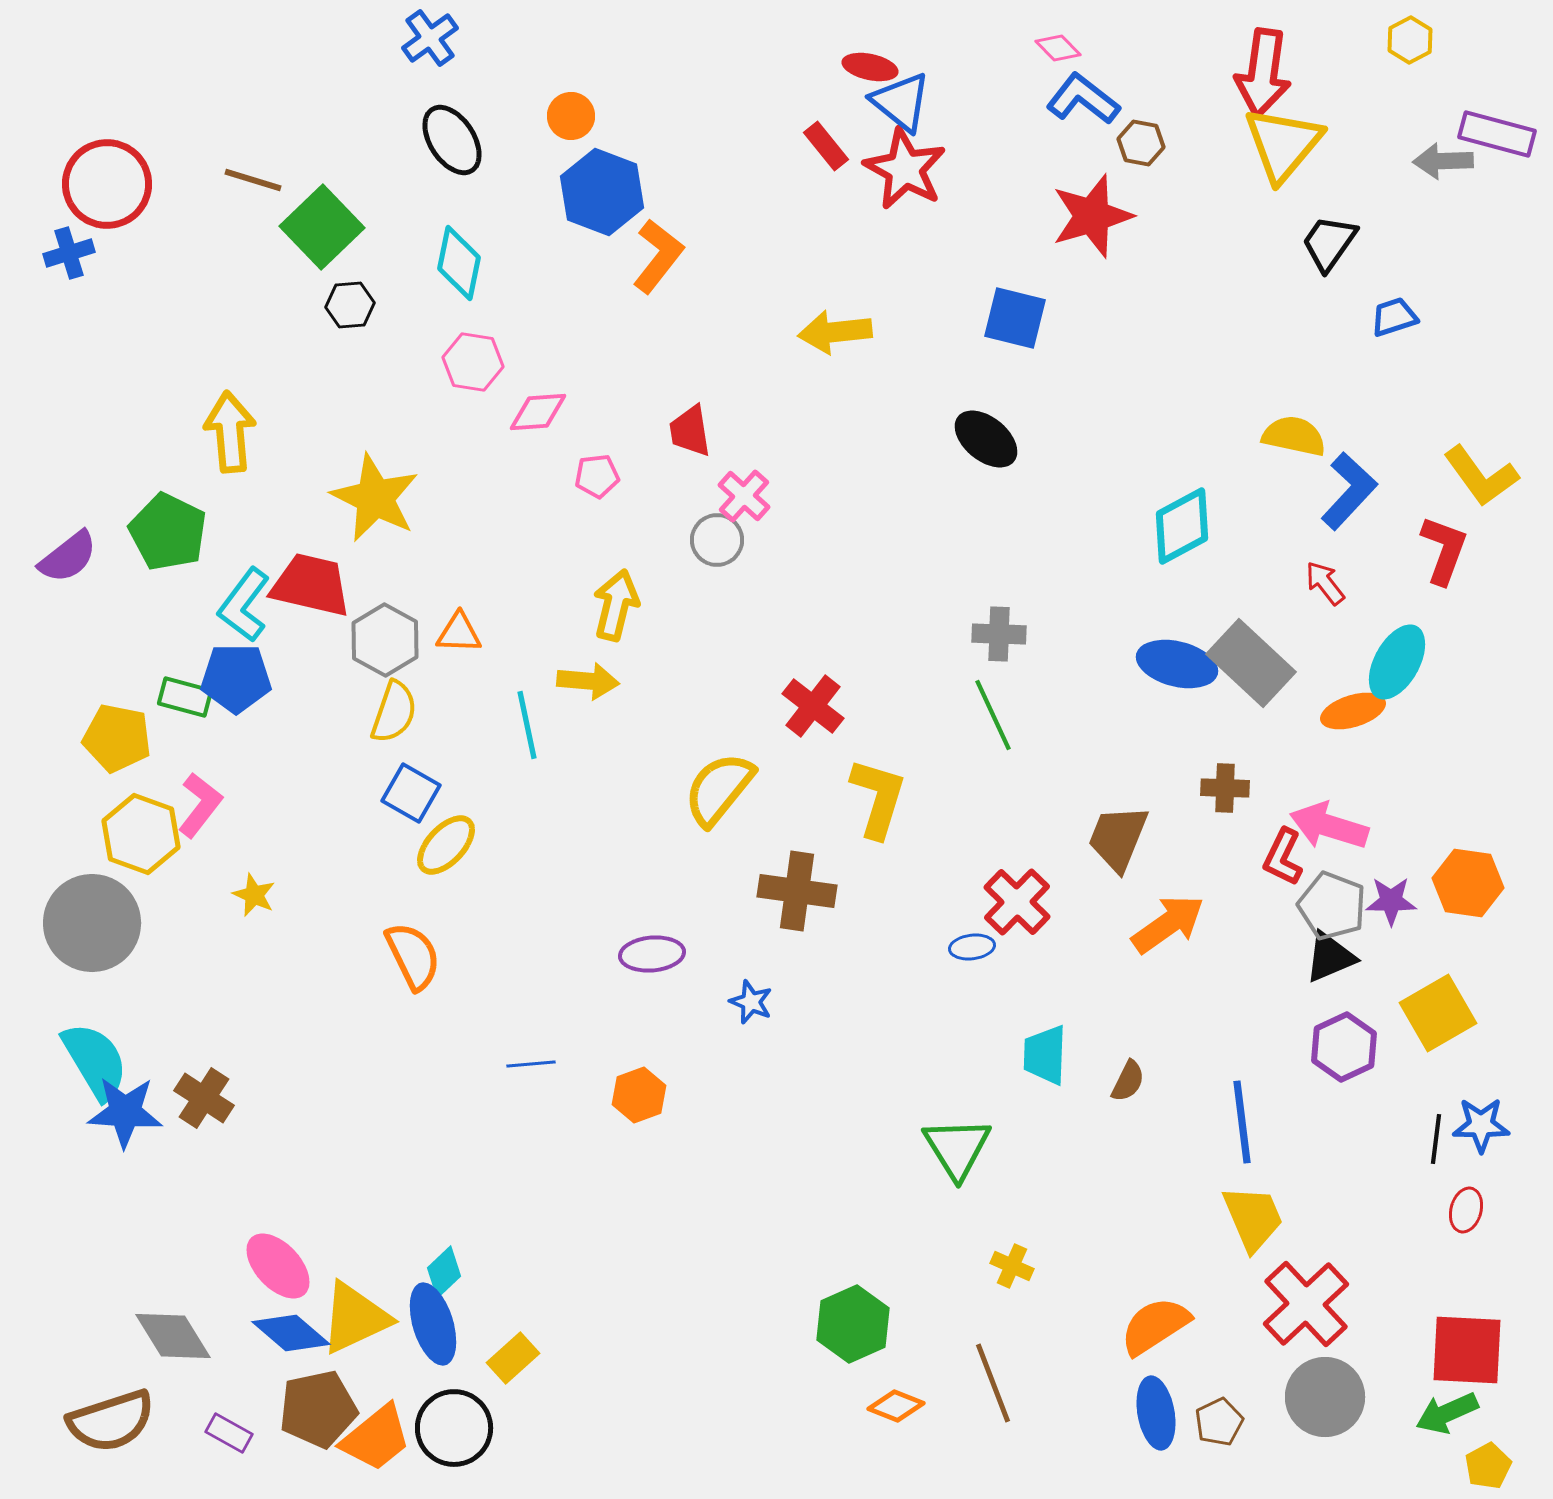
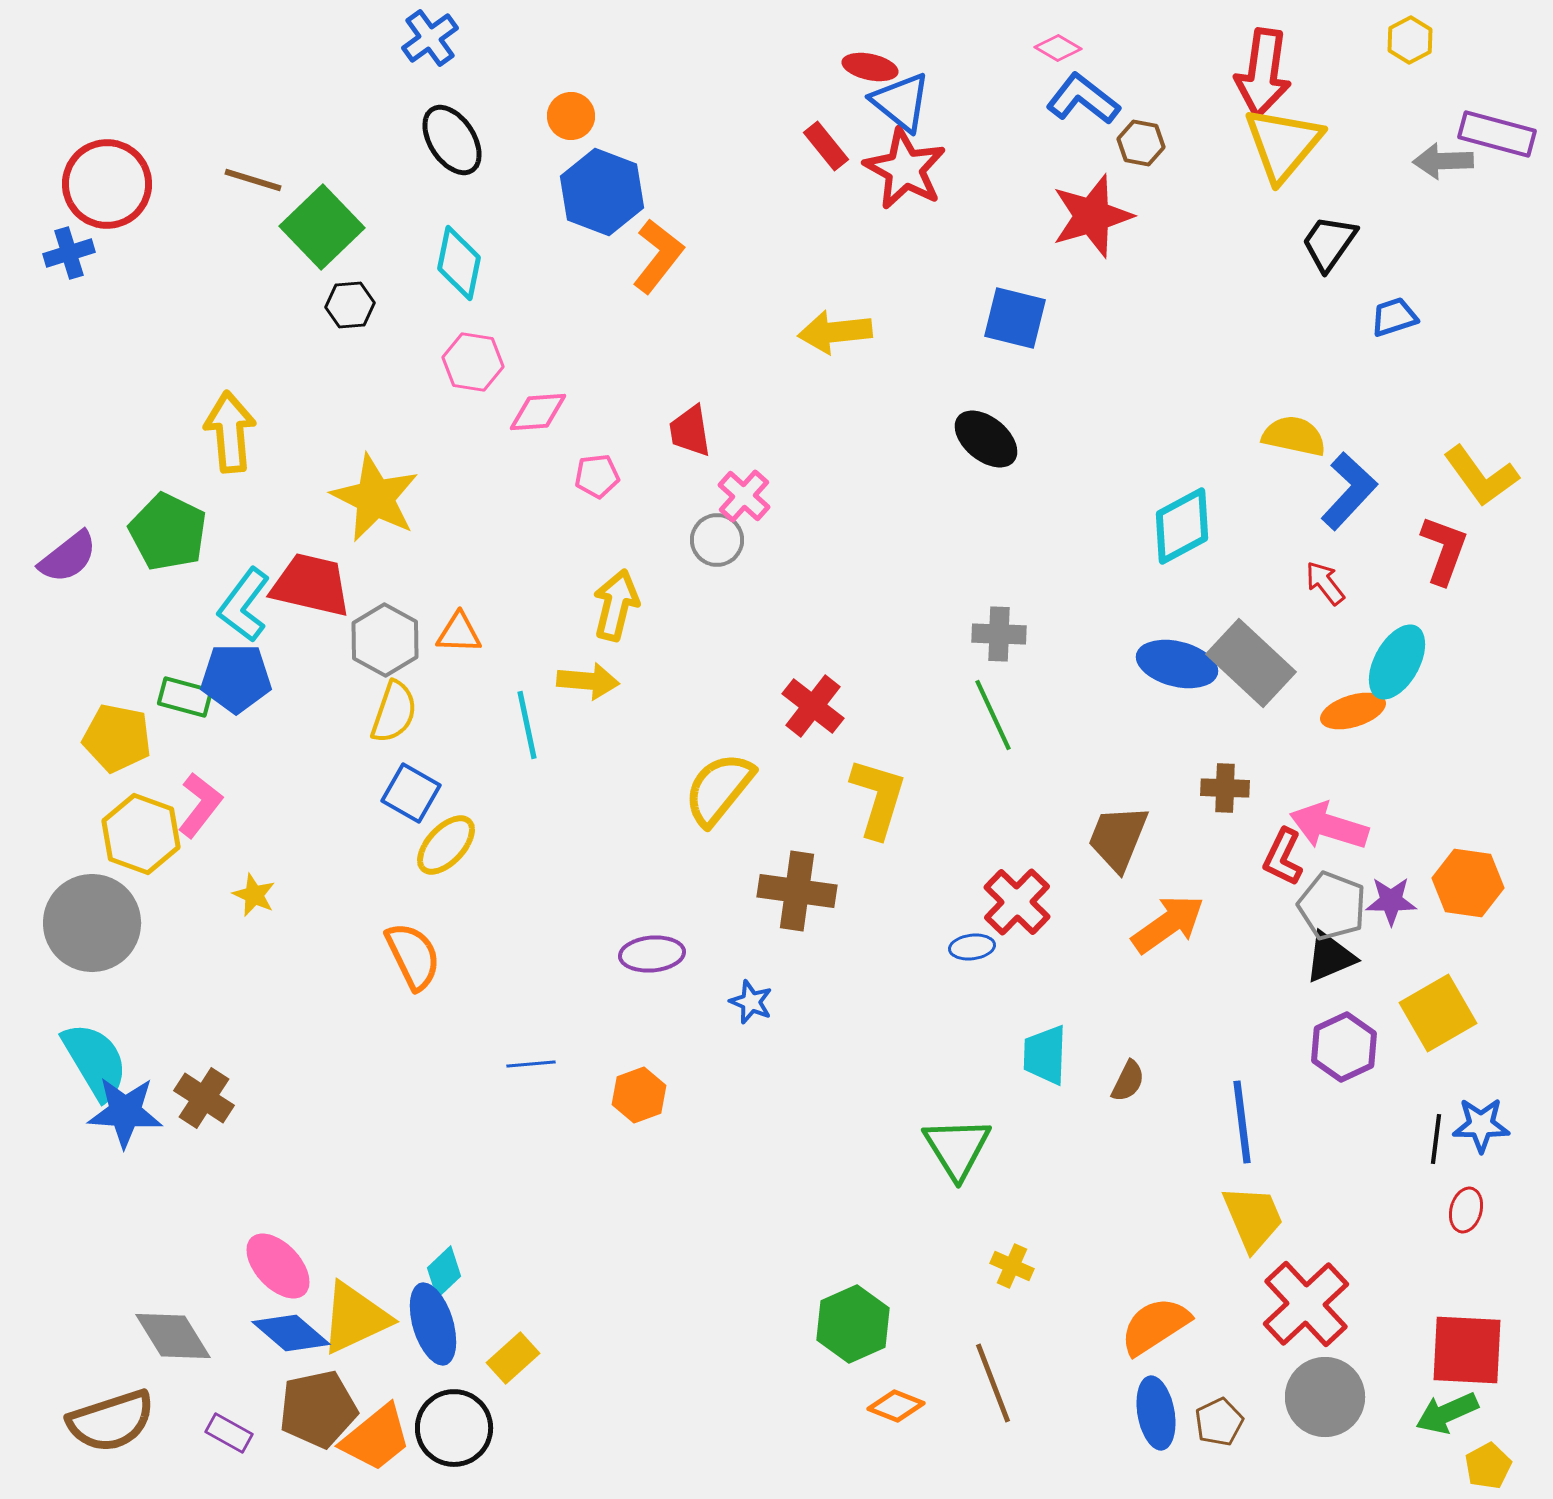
pink diamond at (1058, 48): rotated 15 degrees counterclockwise
